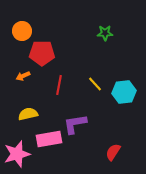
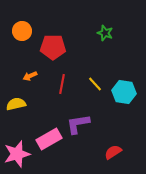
green star: rotated 21 degrees clockwise
red pentagon: moved 11 px right, 6 px up
orange arrow: moved 7 px right
red line: moved 3 px right, 1 px up
cyan hexagon: rotated 15 degrees clockwise
yellow semicircle: moved 12 px left, 10 px up
purple L-shape: moved 3 px right
pink rectangle: rotated 20 degrees counterclockwise
red semicircle: rotated 24 degrees clockwise
